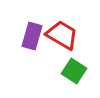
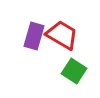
purple rectangle: moved 2 px right
